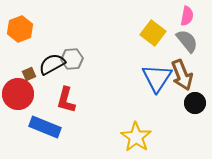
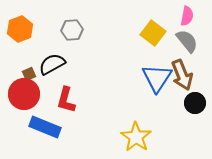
gray hexagon: moved 29 px up
red circle: moved 6 px right
